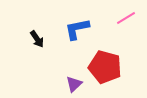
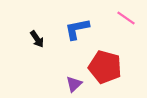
pink line: rotated 66 degrees clockwise
